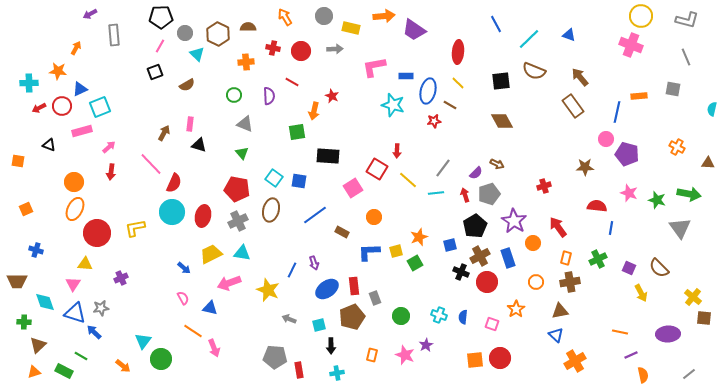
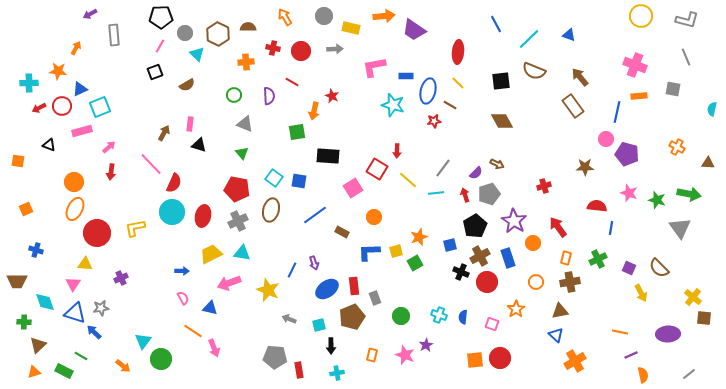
pink cross at (631, 45): moved 4 px right, 20 px down
blue arrow at (184, 268): moved 2 px left, 3 px down; rotated 40 degrees counterclockwise
